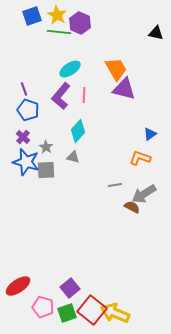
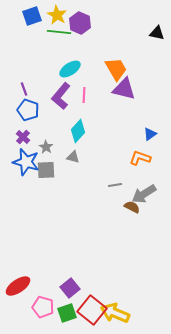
black triangle: moved 1 px right
